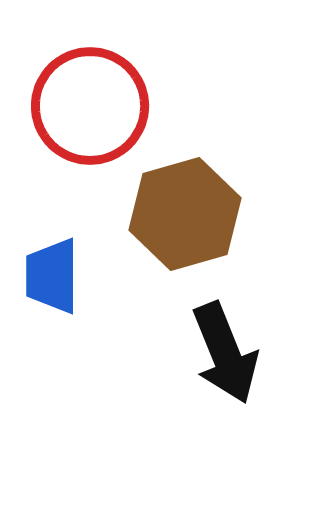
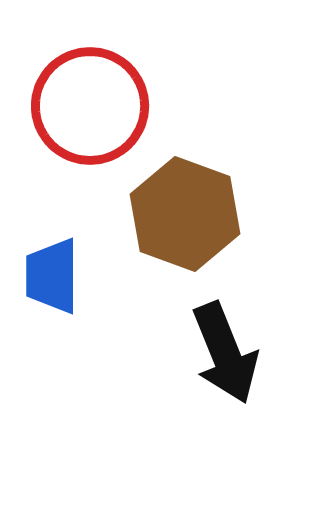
brown hexagon: rotated 24 degrees counterclockwise
